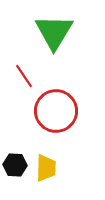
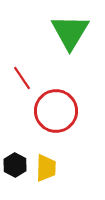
green triangle: moved 16 px right
red line: moved 2 px left, 2 px down
black hexagon: rotated 25 degrees clockwise
